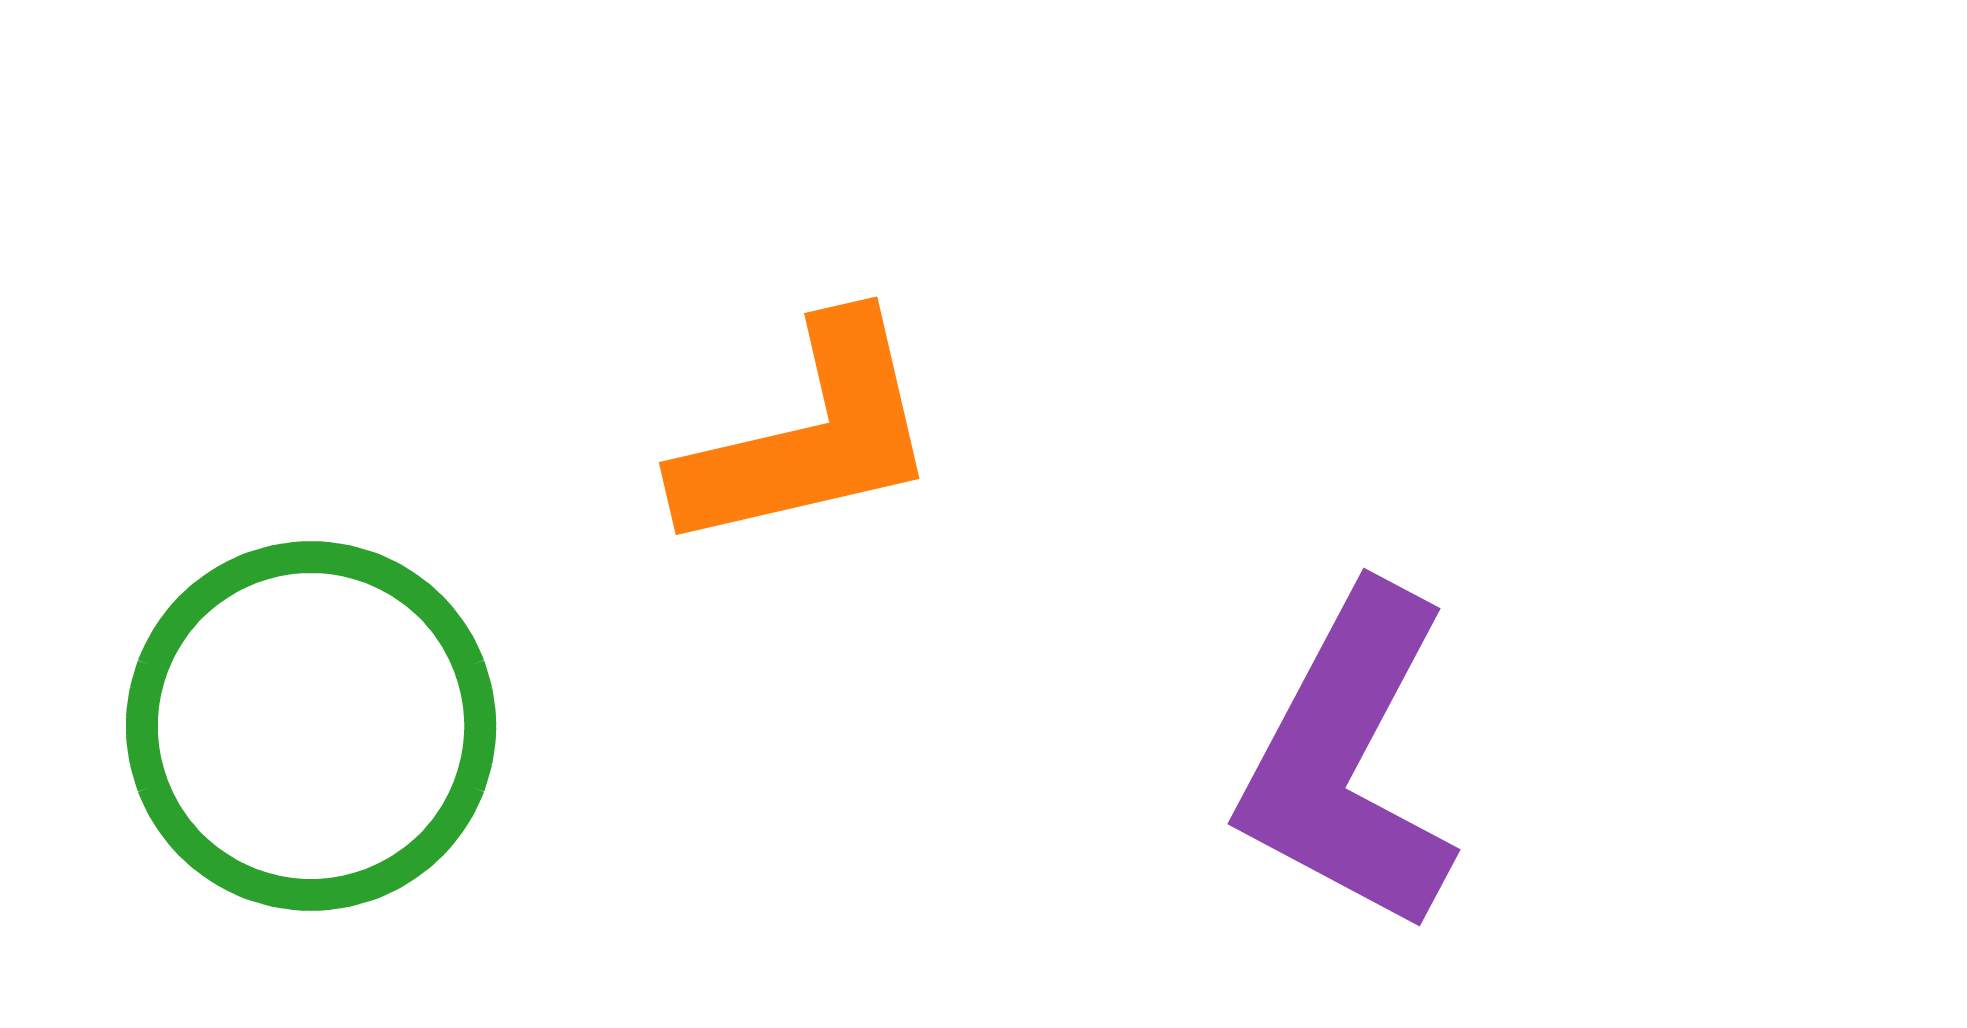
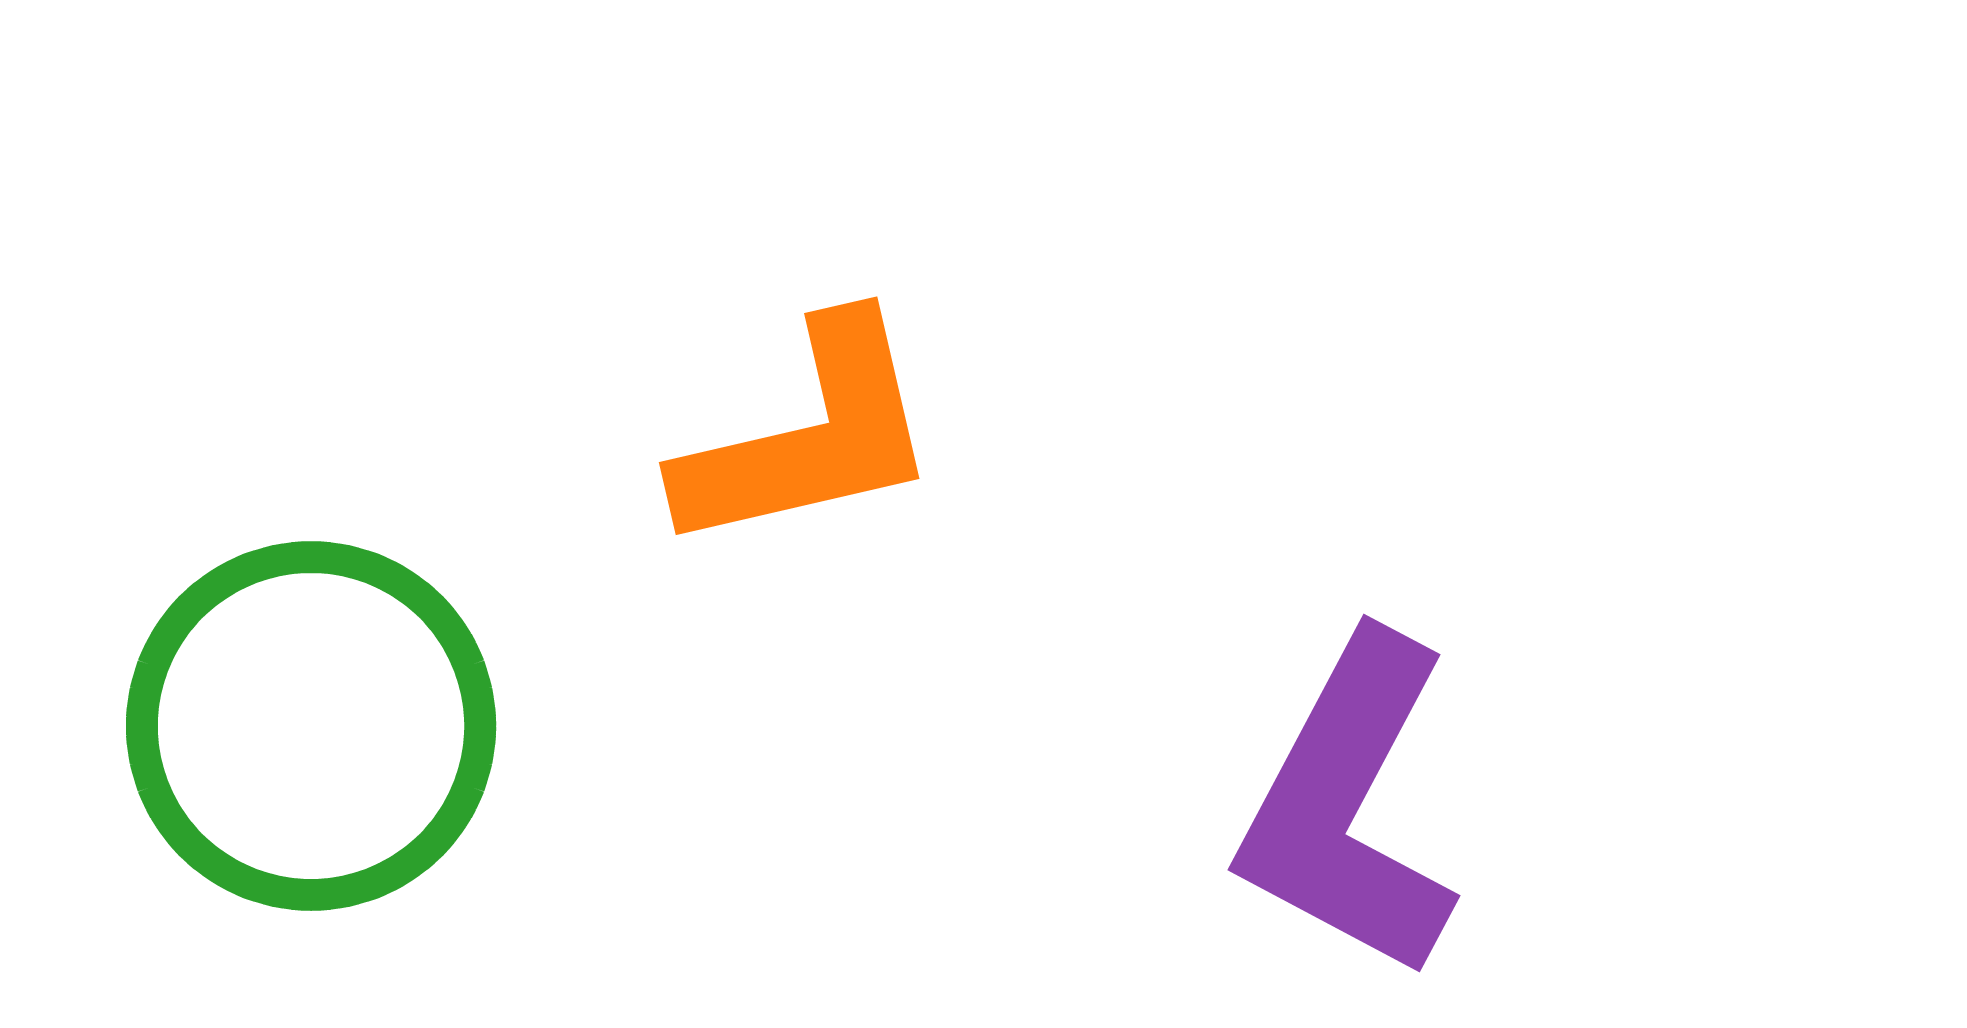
purple L-shape: moved 46 px down
